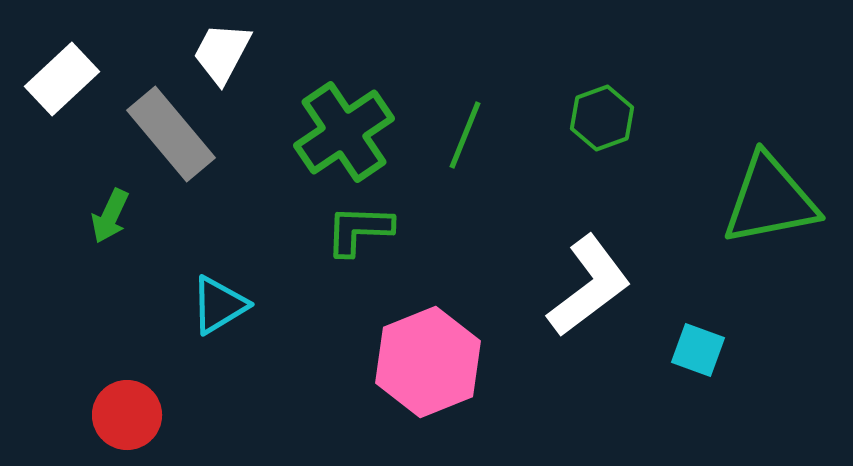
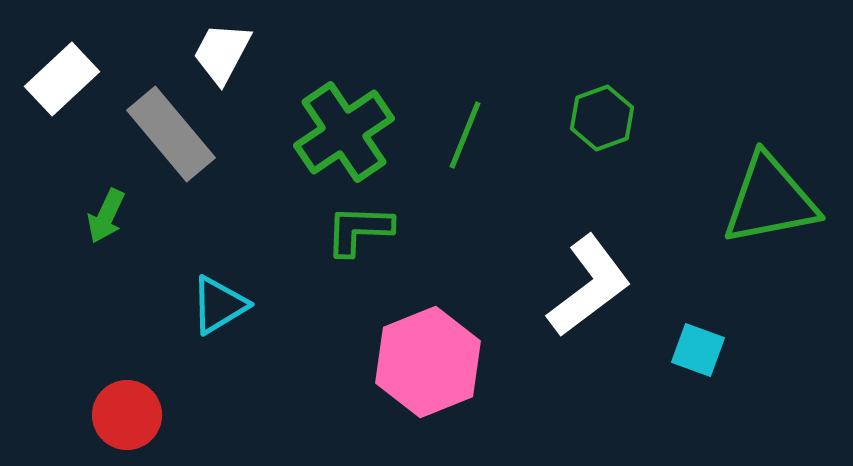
green arrow: moved 4 px left
